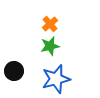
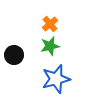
black circle: moved 16 px up
